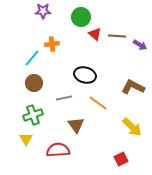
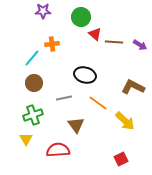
brown line: moved 3 px left, 6 px down
yellow arrow: moved 7 px left, 6 px up
